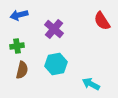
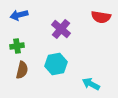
red semicircle: moved 1 px left, 4 px up; rotated 48 degrees counterclockwise
purple cross: moved 7 px right
